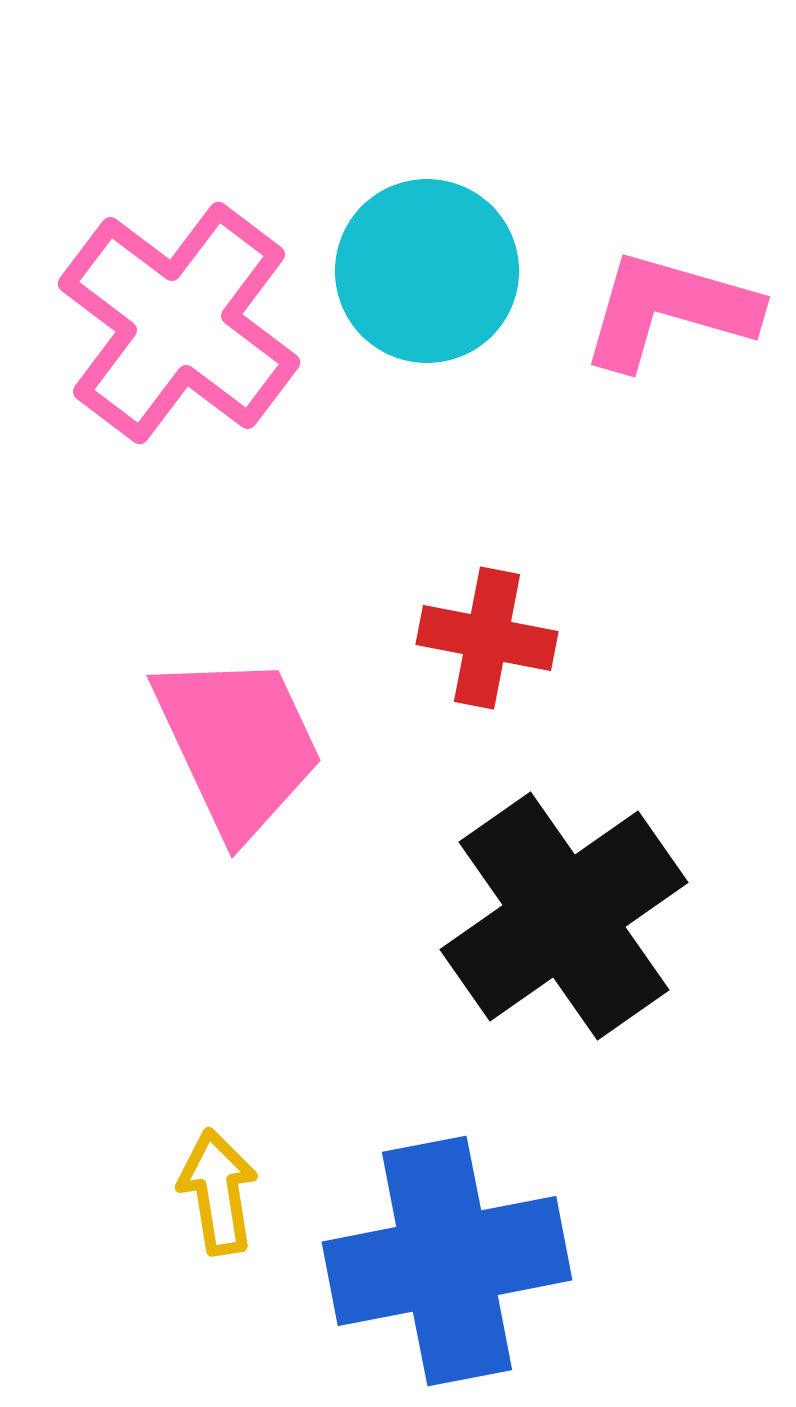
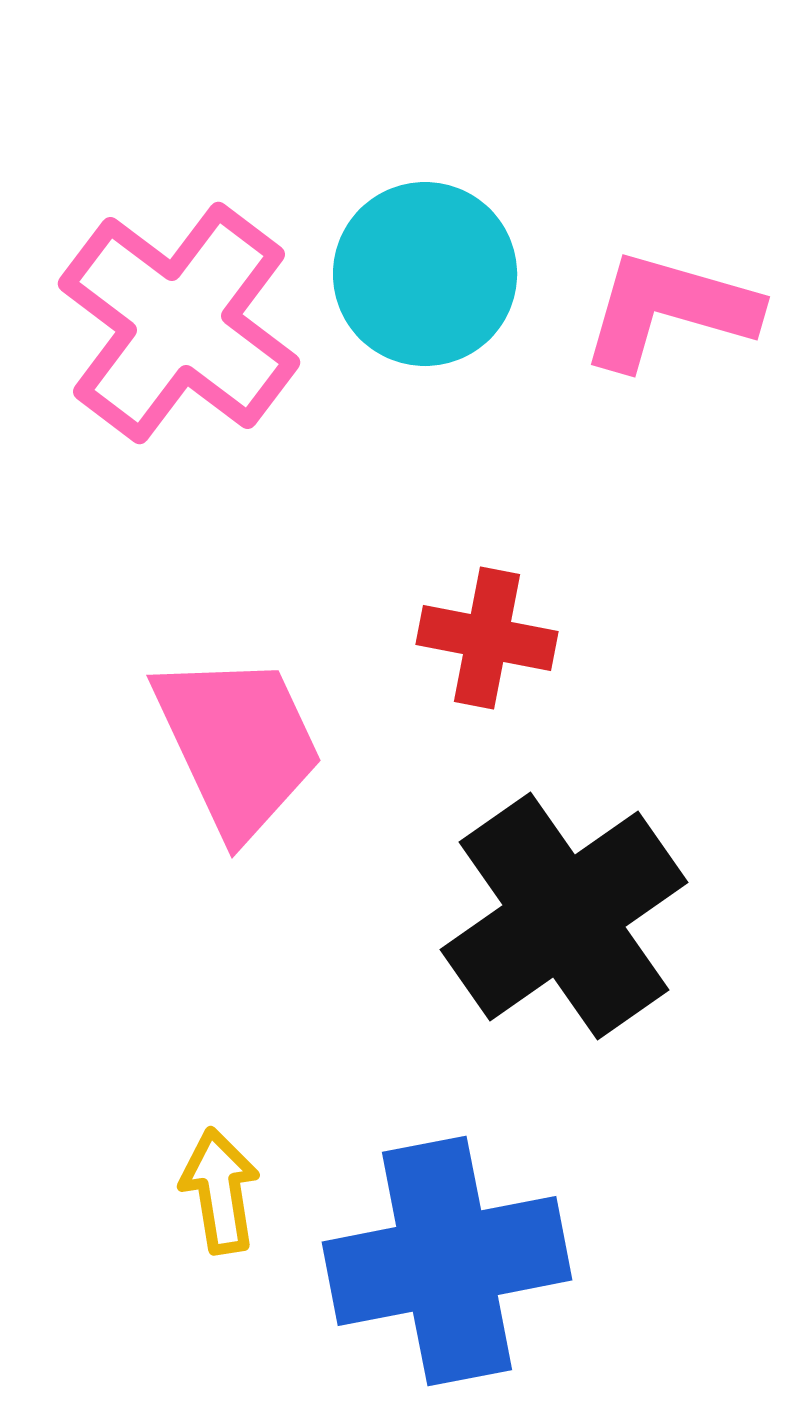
cyan circle: moved 2 px left, 3 px down
yellow arrow: moved 2 px right, 1 px up
